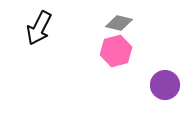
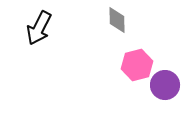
gray diamond: moved 2 px left, 3 px up; rotated 76 degrees clockwise
pink hexagon: moved 21 px right, 14 px down
